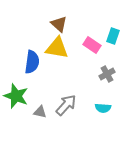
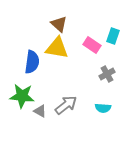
green star: moved 6 px right; rotated 15 degrees counterclockwise
gray arrow: rotated 10 degrees clockwise
gray triangle: moved 1 px up; rotated 16 degrees clockwise
